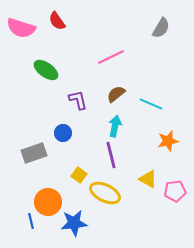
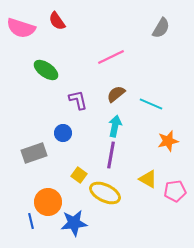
purple line: rotated 24 degrees clockwise
